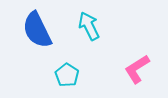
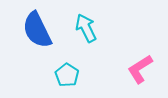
cyan arrow: moved 3 px left, 2 px down
pink L-shape: moved 3 px right
